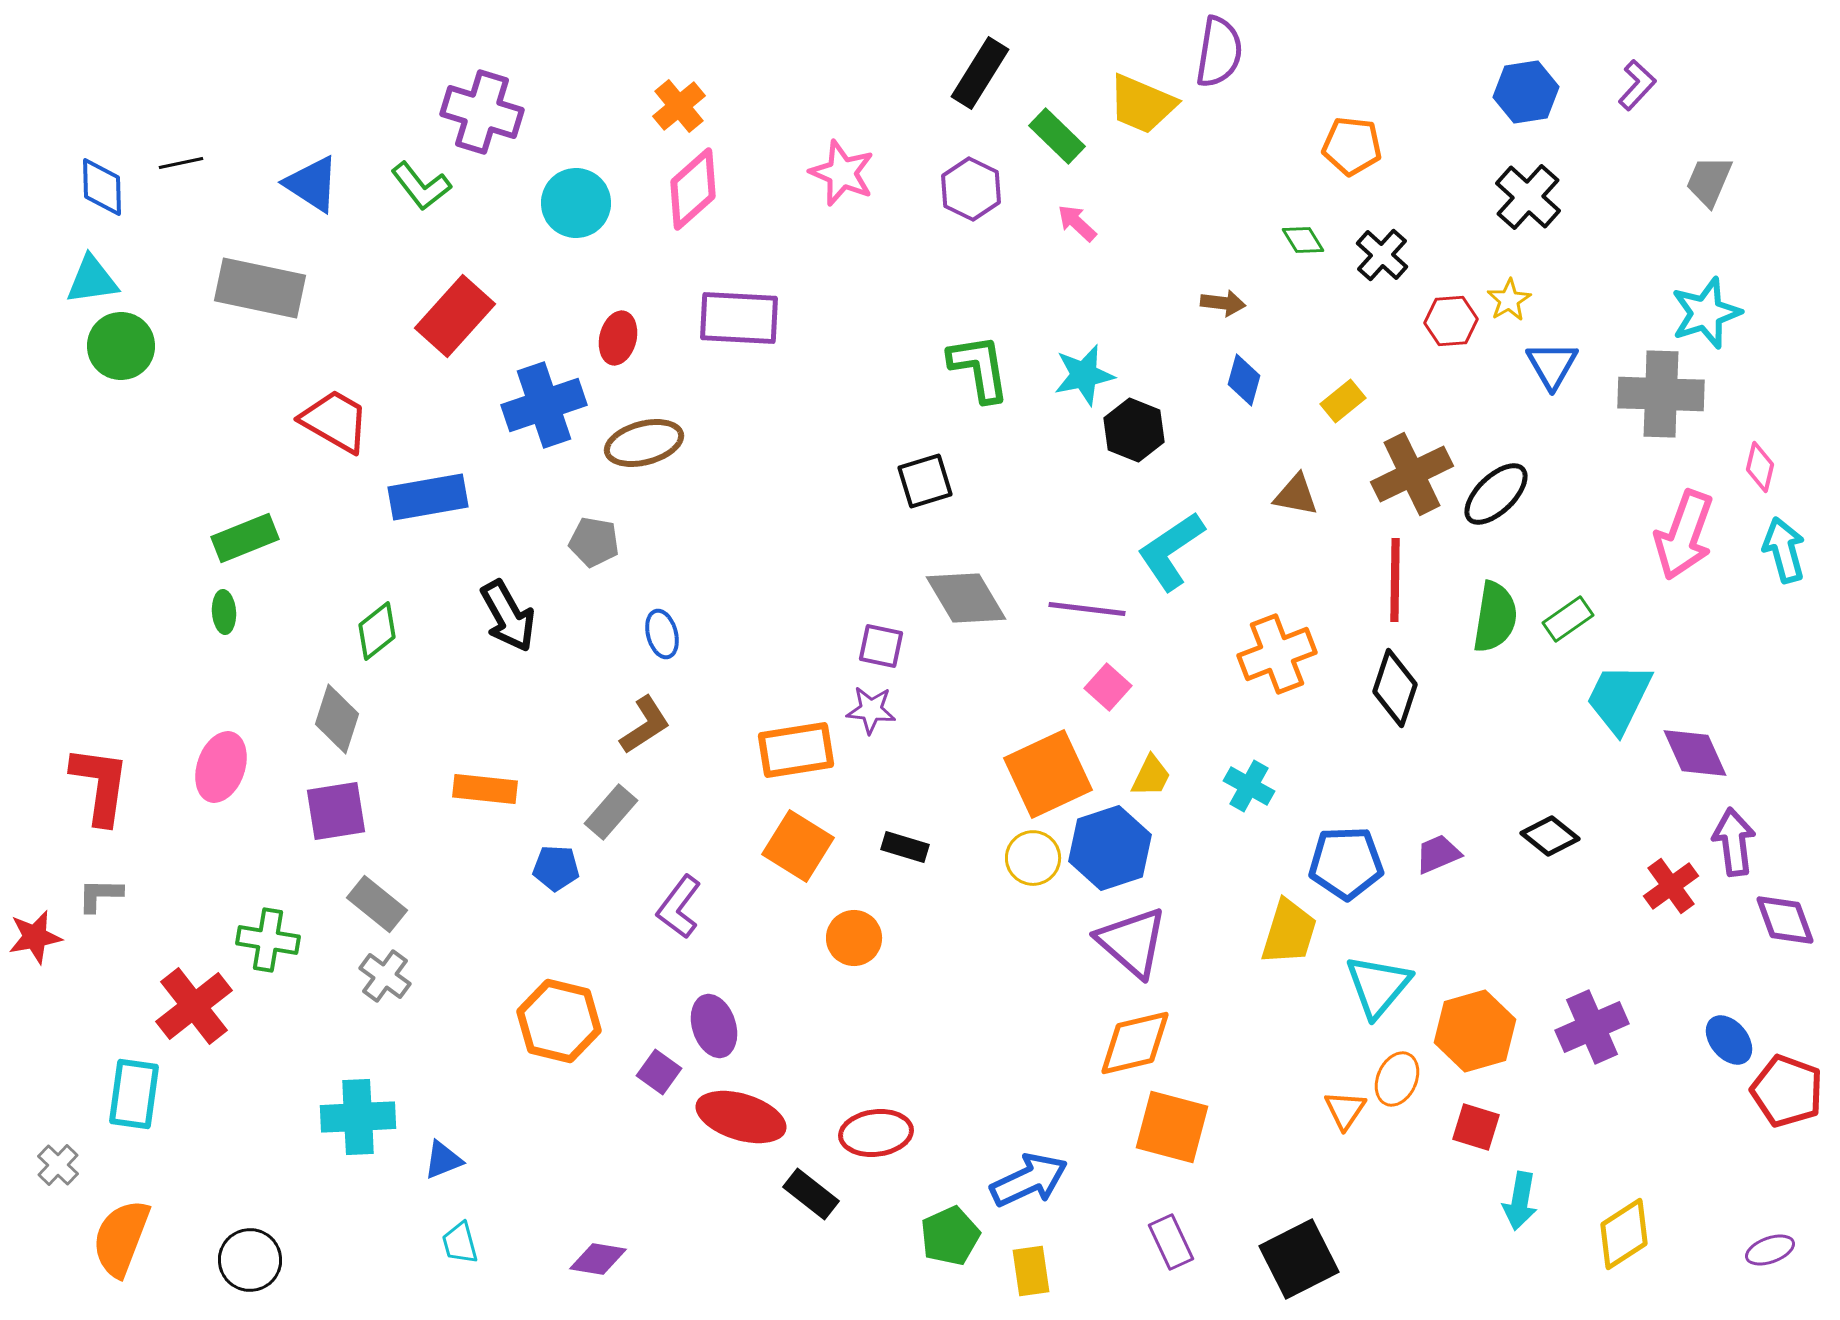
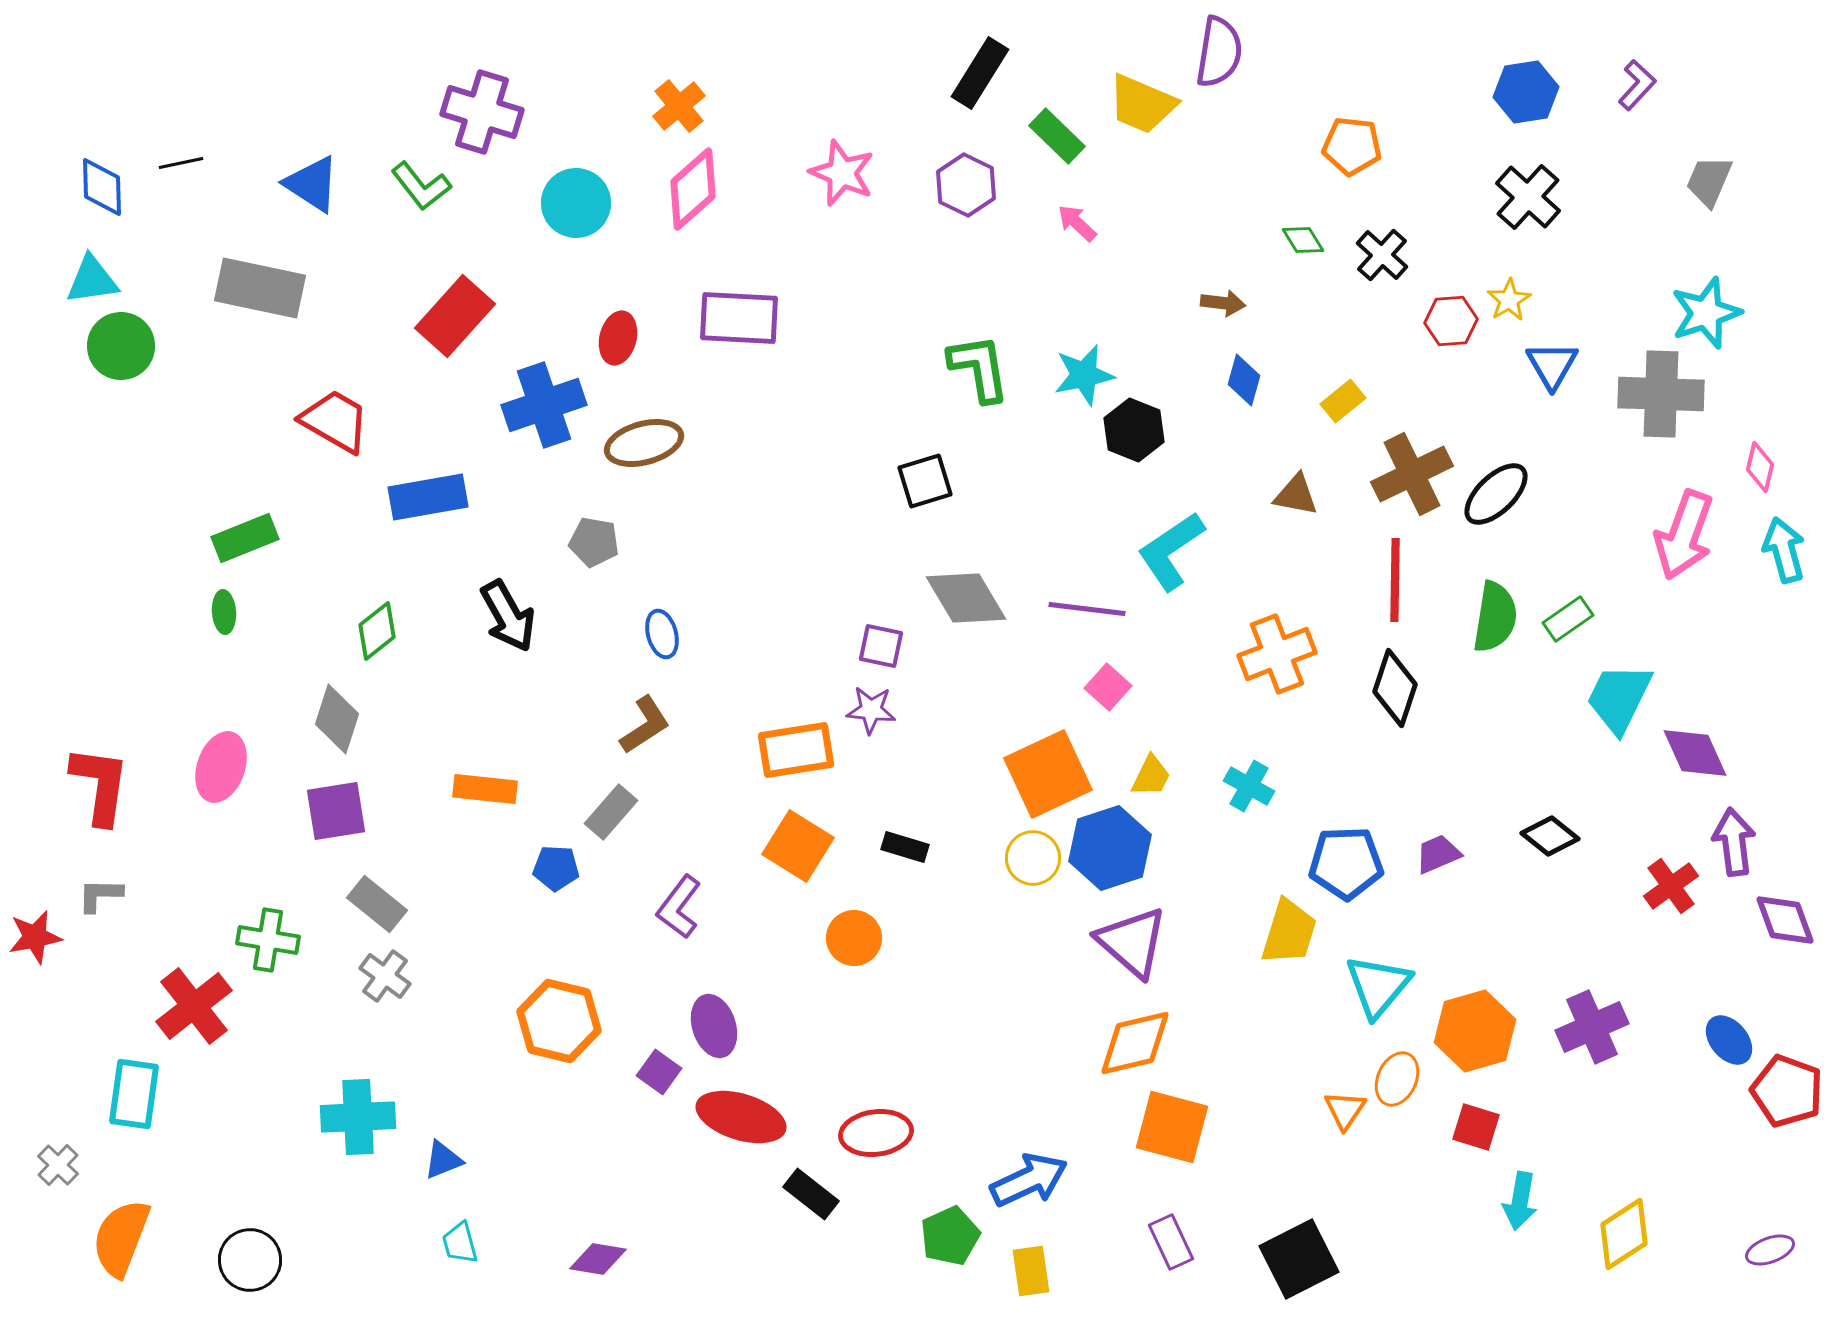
purple hexagon at (971, 189): moved 5 px left, 4 px up
